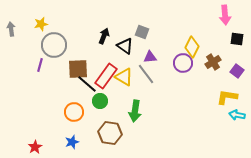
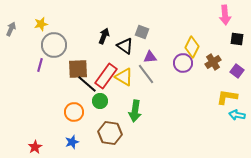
gray arrow: rotated 32 degrees clockwise
